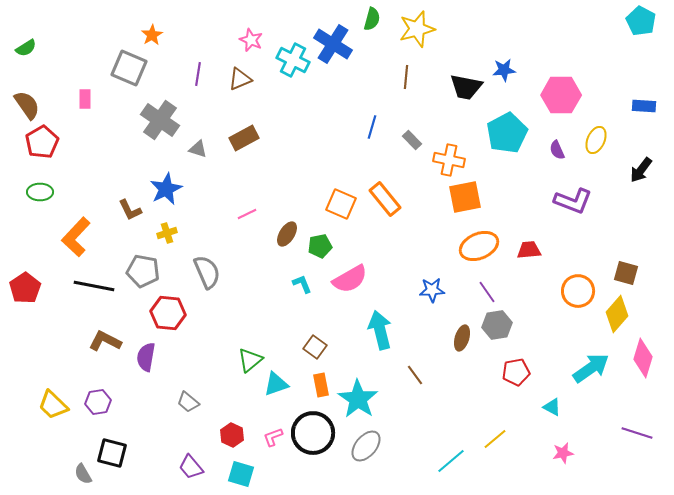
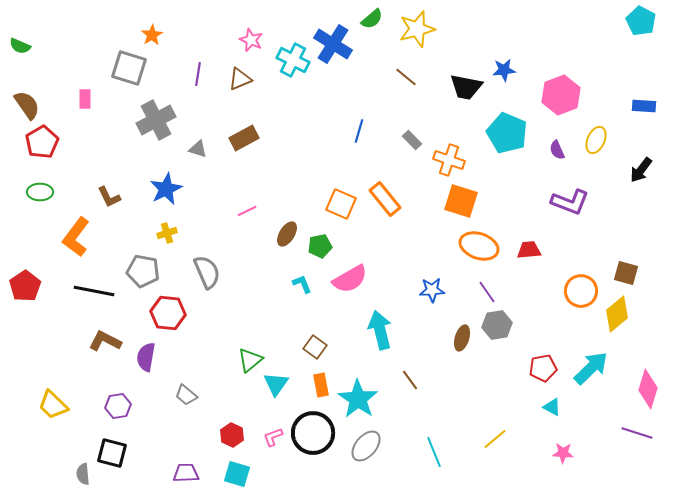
green semicircle at (372, 19): rotated 35 degrees clockwise
green semicircle at (26, 48): moved 6 px left, 2 px up; rotated 55 degrees clockwise
gray square at (129, 68): rotated 6 degrees counterclockwise
brown line at (406, 77): rotated 55 degrees counterclockwise
pink hexagon at (561, 95): rotated 21 degrees counterclockwise
gray cross at (160, 120): moved 4 px left; rotated 27 degrees clockwise
blue line at (372, 127): moved 13 px left, 4 px down
cyan pentagon at (507, 133): rotated 21 degrees counterclockwise
orange cross at (449, 160): rotated 8 degrees clockwise
orange square at (465, 197): moved 4 px left, 4 px down; rotated 28 degrees clockwise
purple L-shape at (573, 201): moved 3 px left, 1 px down
brown L-shape at (130, 210): moved 21 px left, 13 px up
pink line at (247, 214): moved 3 px up
orange L-shape at (76, 237): rotated 6 degrees counterclockwise
orange ellipse at (479, 246): rotated 42 degrees clockwise
black line at (94, 286): moved 5 px down
red pentagon at (25, 288): moved 2 px up
orange circle at (578, 291): moved 3 px right
yellow diamond at (617, 314): rotated 9 degrees clockwise
pink diamond at (643, 358): moved 5 px right, 31 px down
cyan arrow at (591, 368): rotated 9 degrees counterclockwise
red pentagon at (516, 372): moved 27 px right, 4 px up
brown line at (415, 375): moved 5 px left, 5 px down
cyan triangle at (276, 384): rotated 36 degrees counterclockwise
purple hexagon at (98, 402): moved 20 px right, 4 px down
gray trapezoid at (188, 402): moved 2 px left, 7 px up
pink star at (563, 453): rotated 15 degrees clockwise
cyan line at (451, 461): moved 17 px left, 9 px up; rotated 72 degrees counterclockwise
purple trapezoid at (191, 467): moved 5 px left, 6 px down; rotated 128 degrees clockwise
gray semicircle at (83, 474): rotated 25 degrees clockwise
cyan square at (241, 474): moved 4 px left
